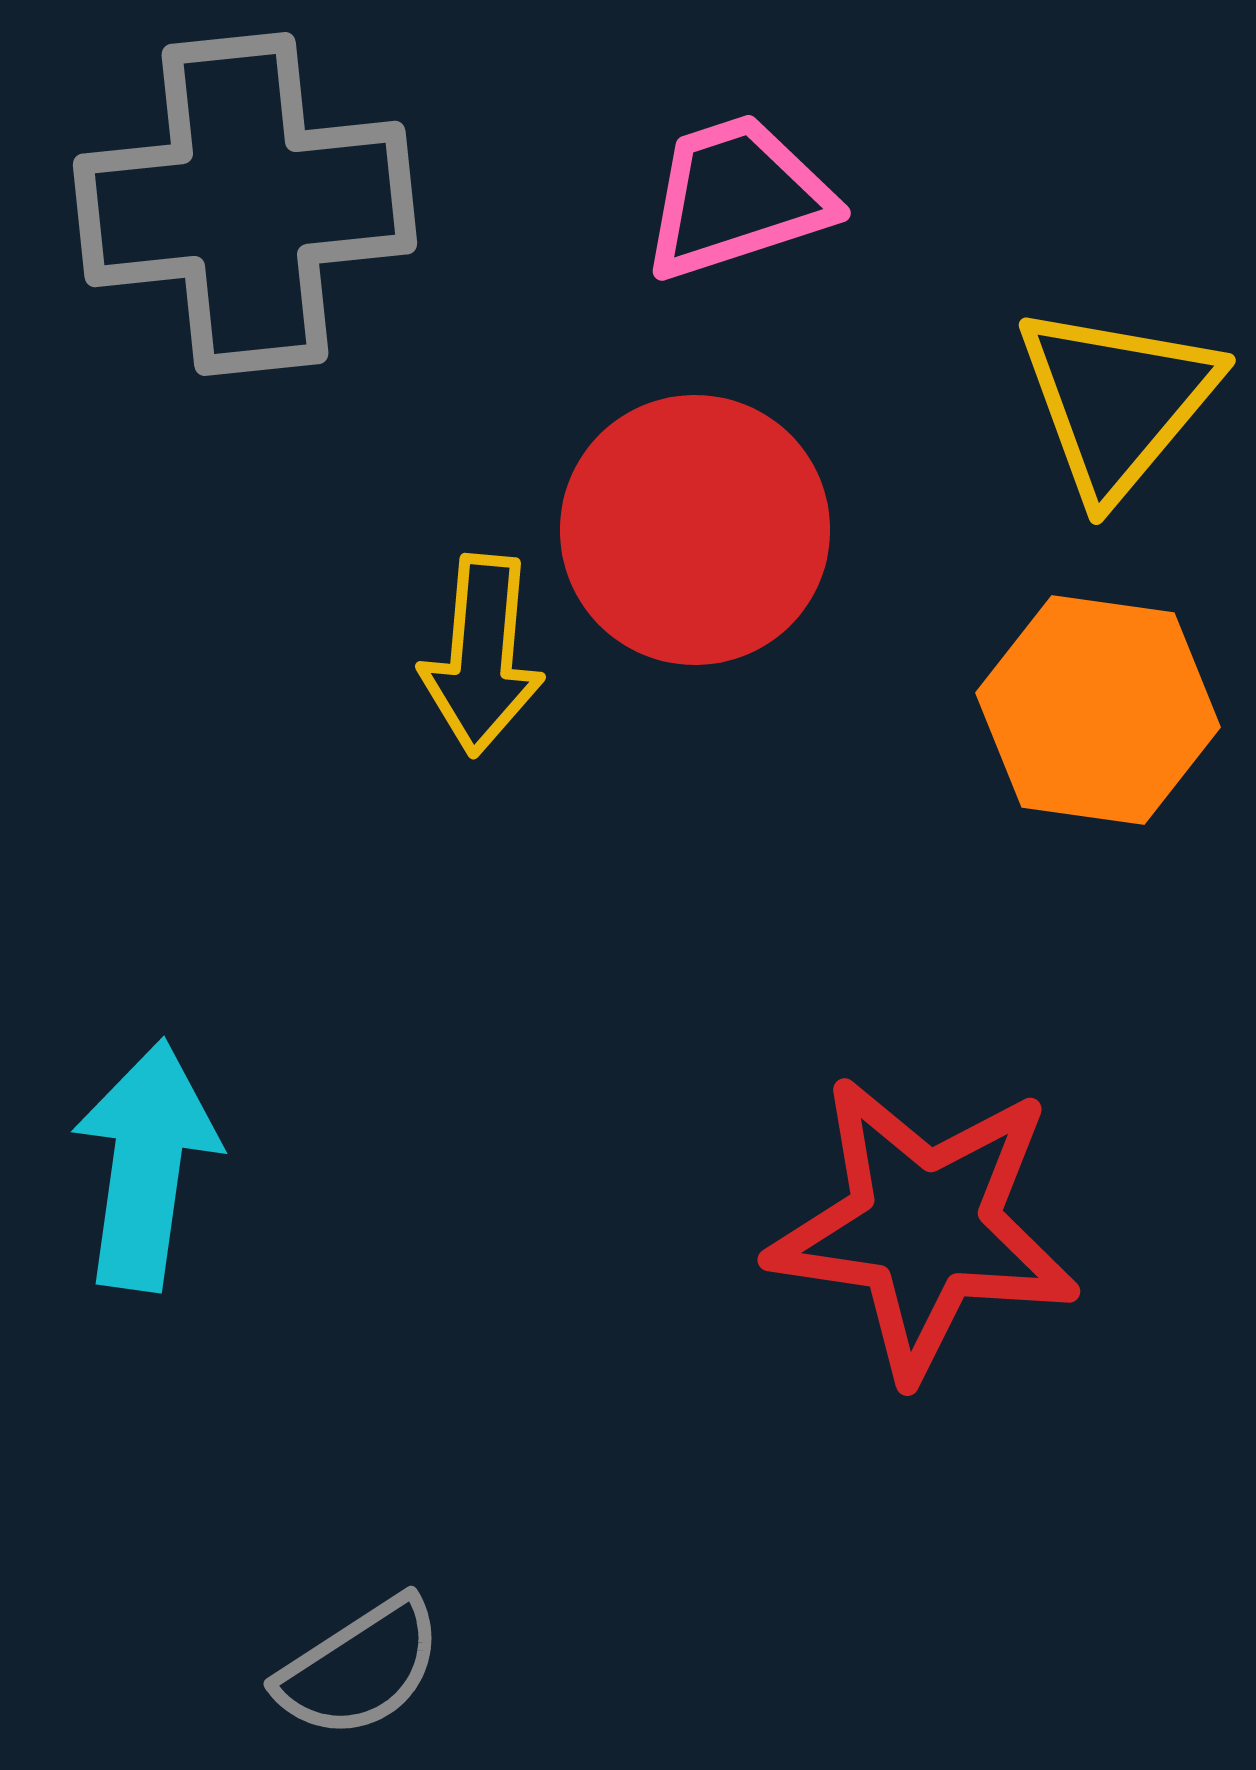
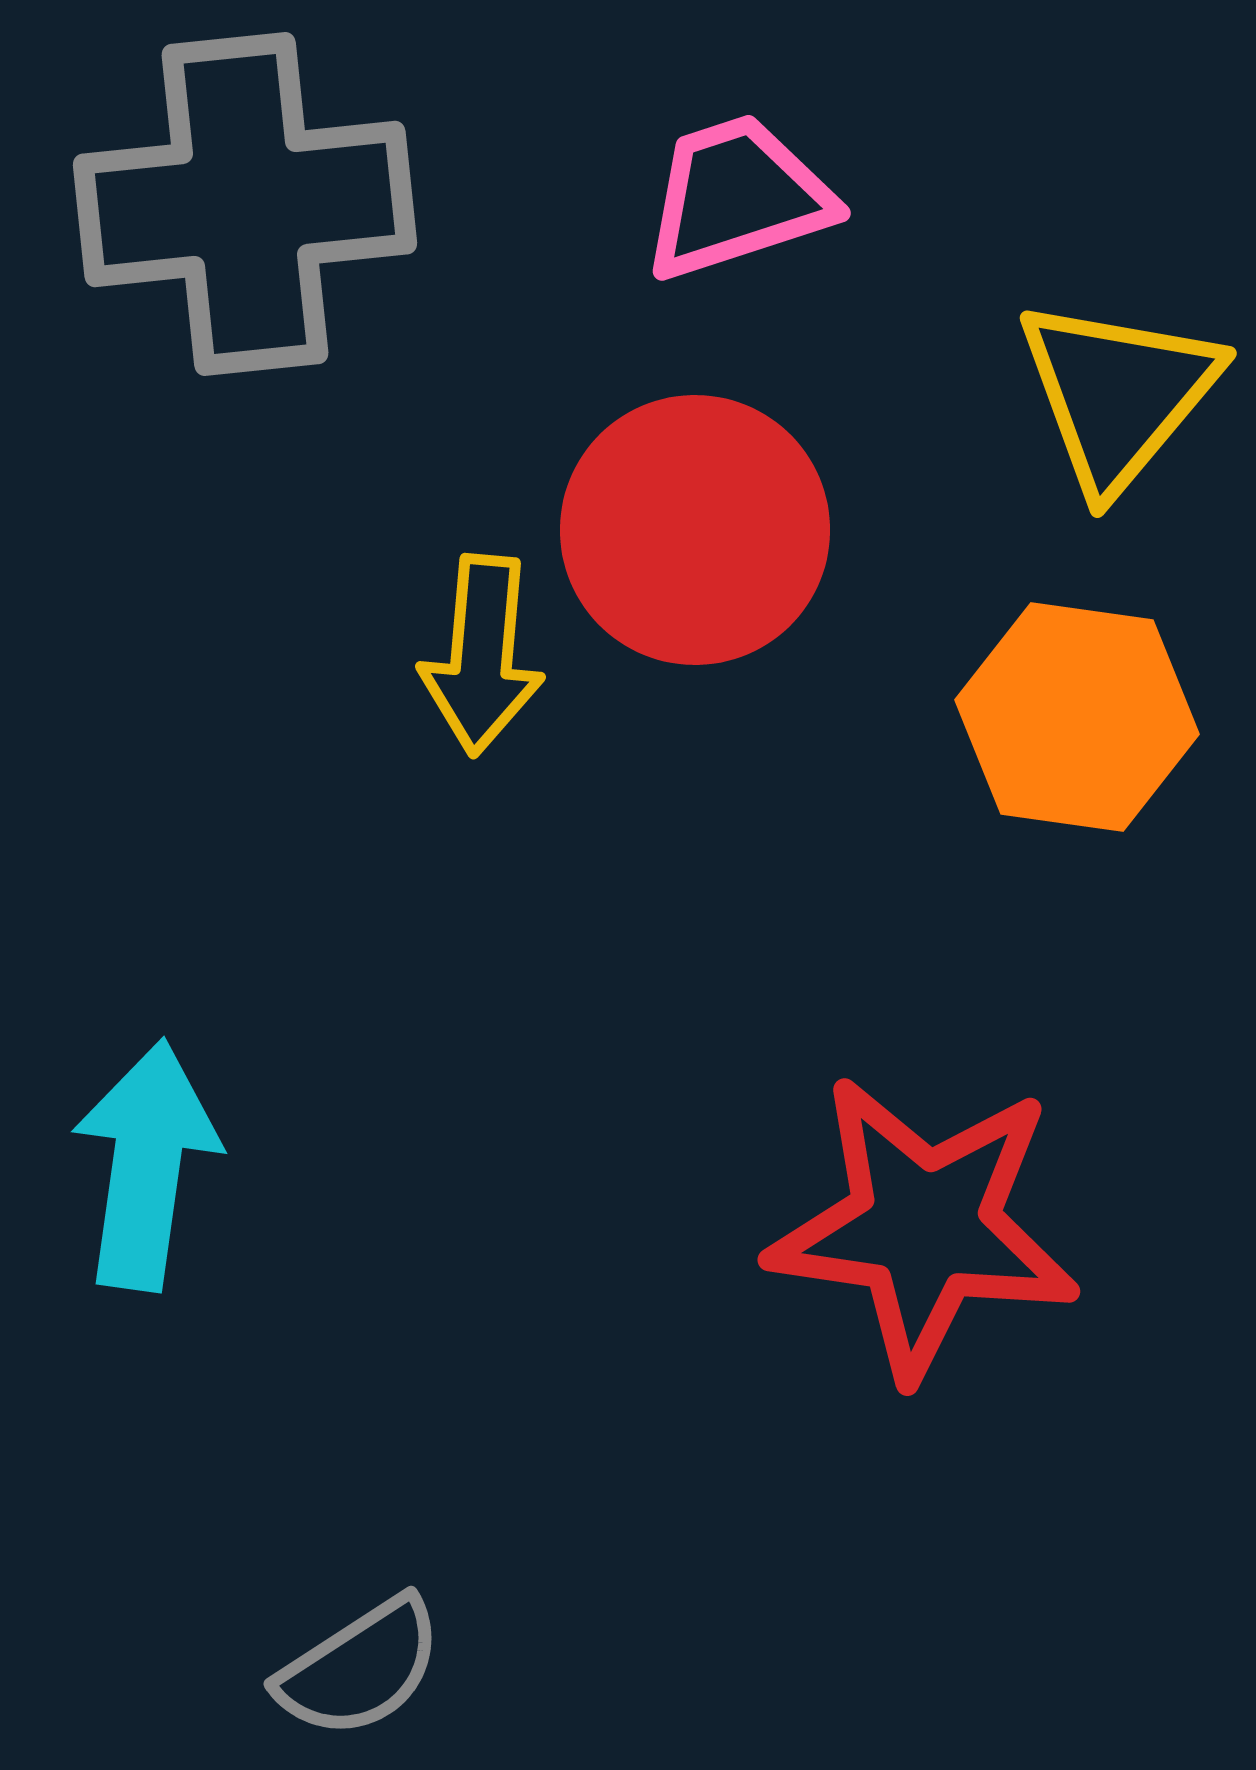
yellow triangle: moved 1 px right, 7 px up
orange hexagon: moved 21 px left, 7 px down
